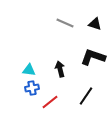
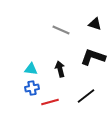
gray line: moved 4 px left, 7 px down
cyan triangle: moved 2 px right, 1 px up
black line: rotated 18 degrees clockwise
red line: rotated 24 degrees clockwise
